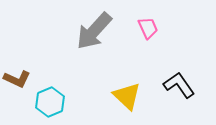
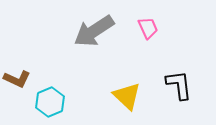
gray arrow: rotated 15 degrees clockwise
black L-shape: rotated 28 degrees clockwise
